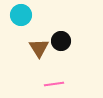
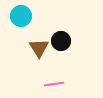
cyan circle: moved 1 px down
